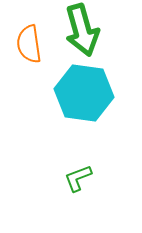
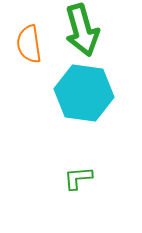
green L-shape: rotated 16 degrees clockwise
